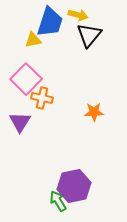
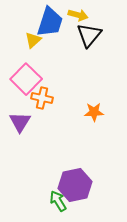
yellow triangle: rotated 30 degrees counterclockwise
purple hexagon: moved 1 px right, 1 px up
